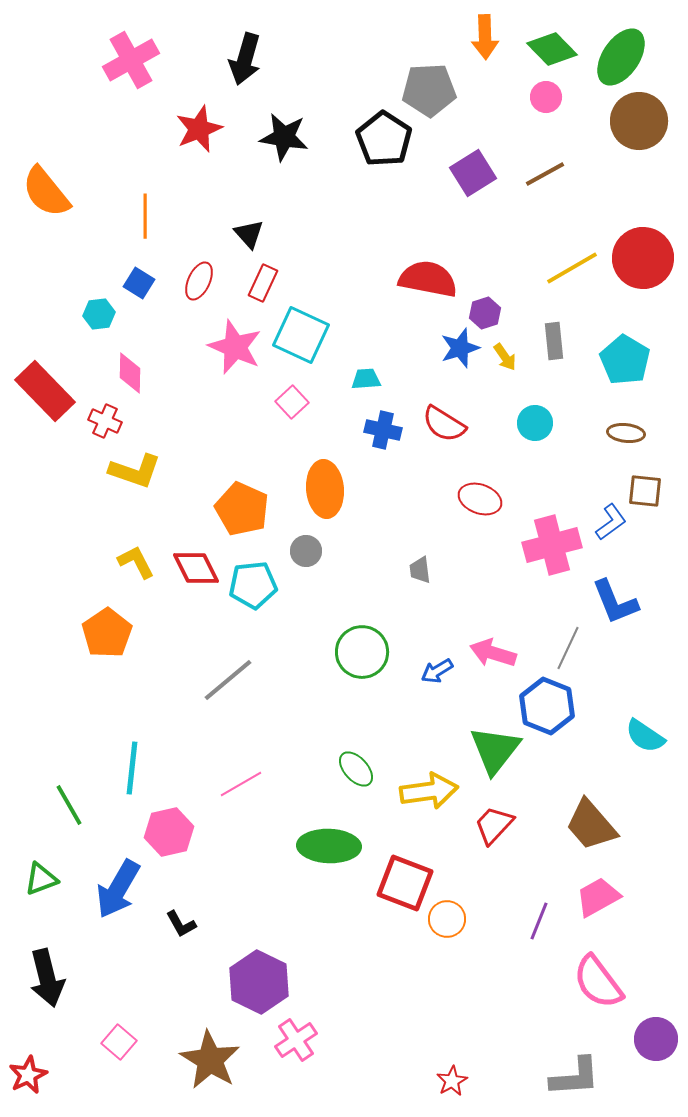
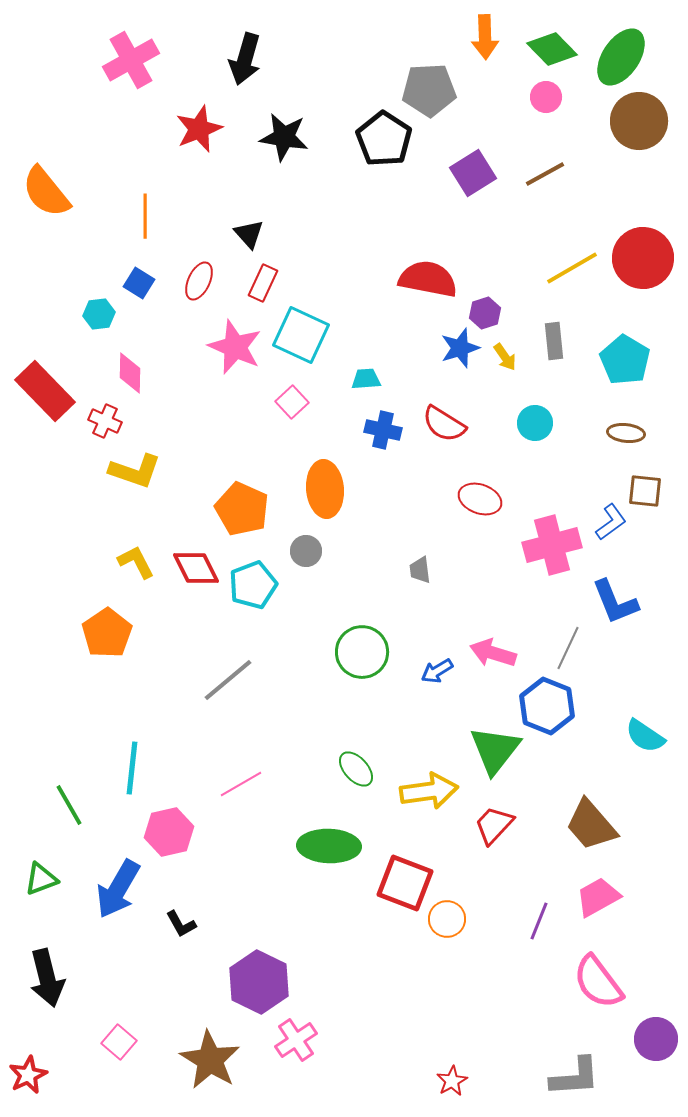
cyan pentagon at (253, 585): rotated 15 degrees counterclockwise
